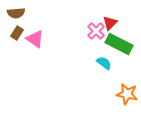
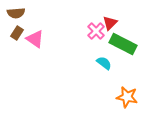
green rectangle: moved 4 px right
orange star: moved 3 px down
